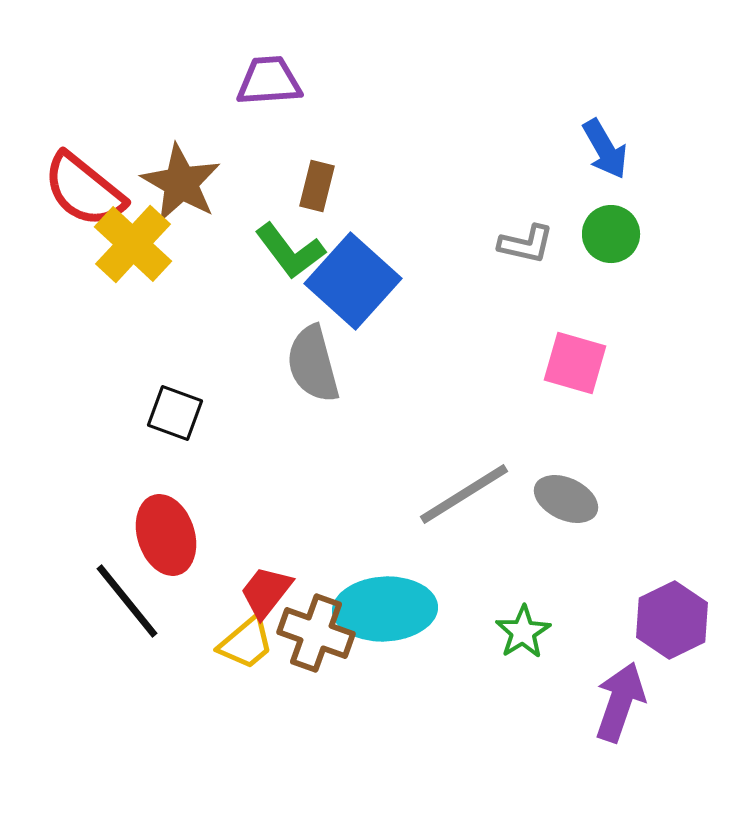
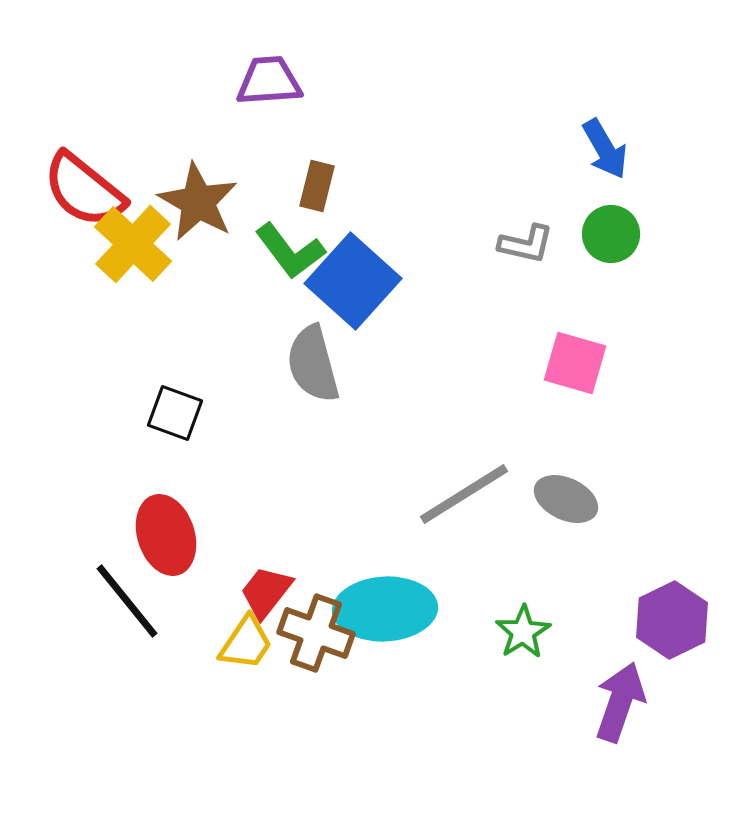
brown star: moved 17 px right, 19 px down
yellow trapezoid: rotated 16 degrees counterclockwise
